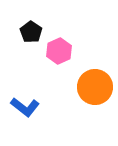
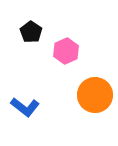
pink hexagon: moved 7 px right
orange circle: moved 8 px down
